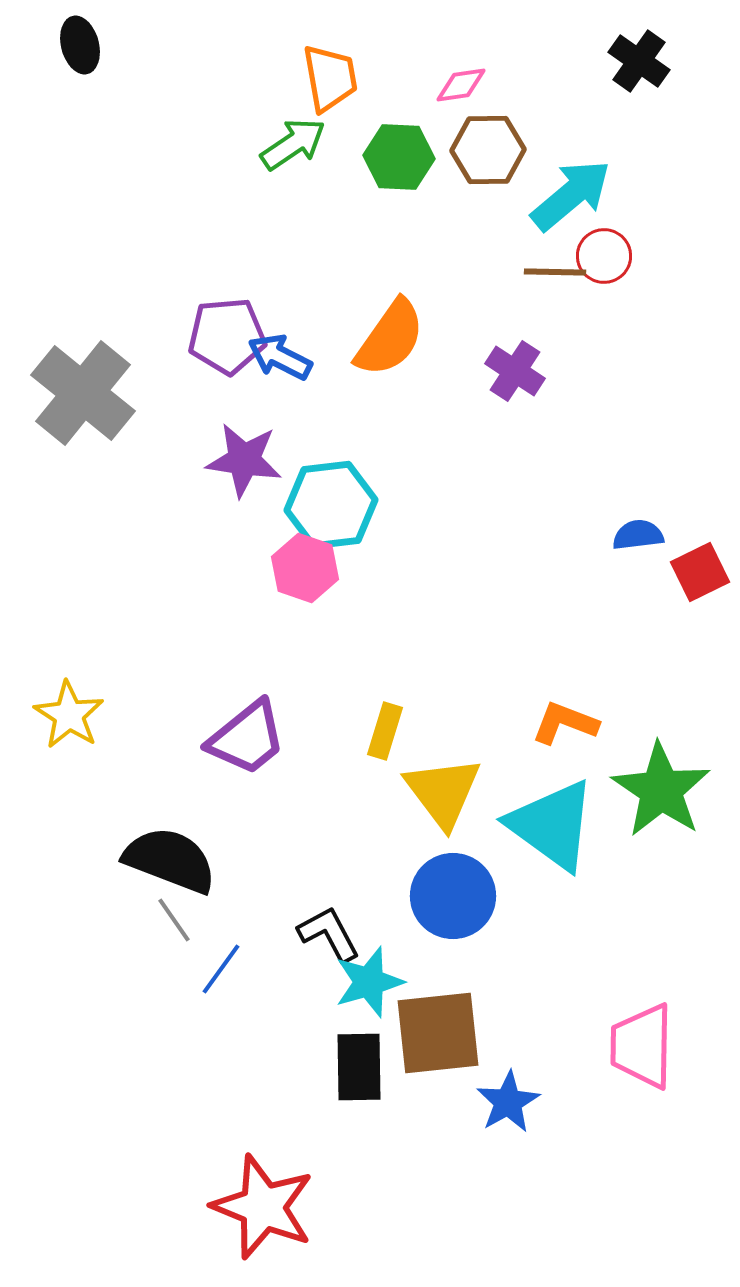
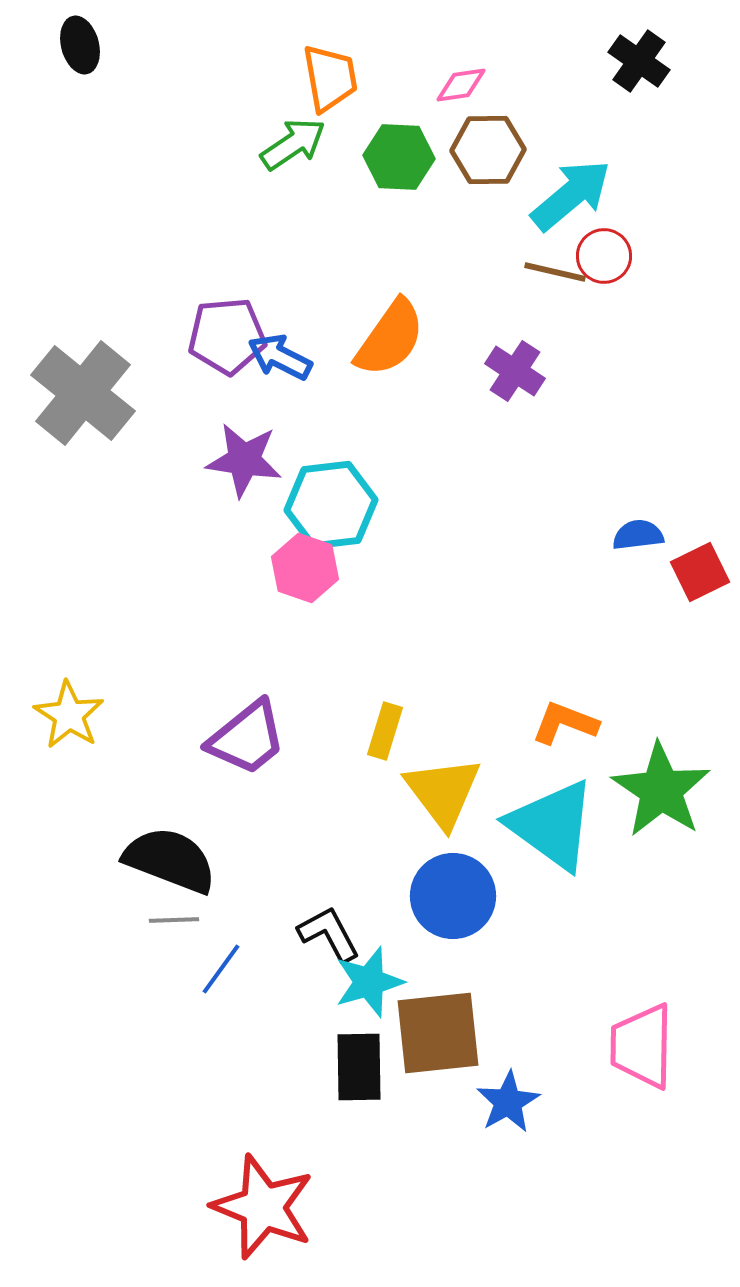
brown line: rotated 12 degrees clockwise
gray line: rotated 57 degrees counterclockwise
